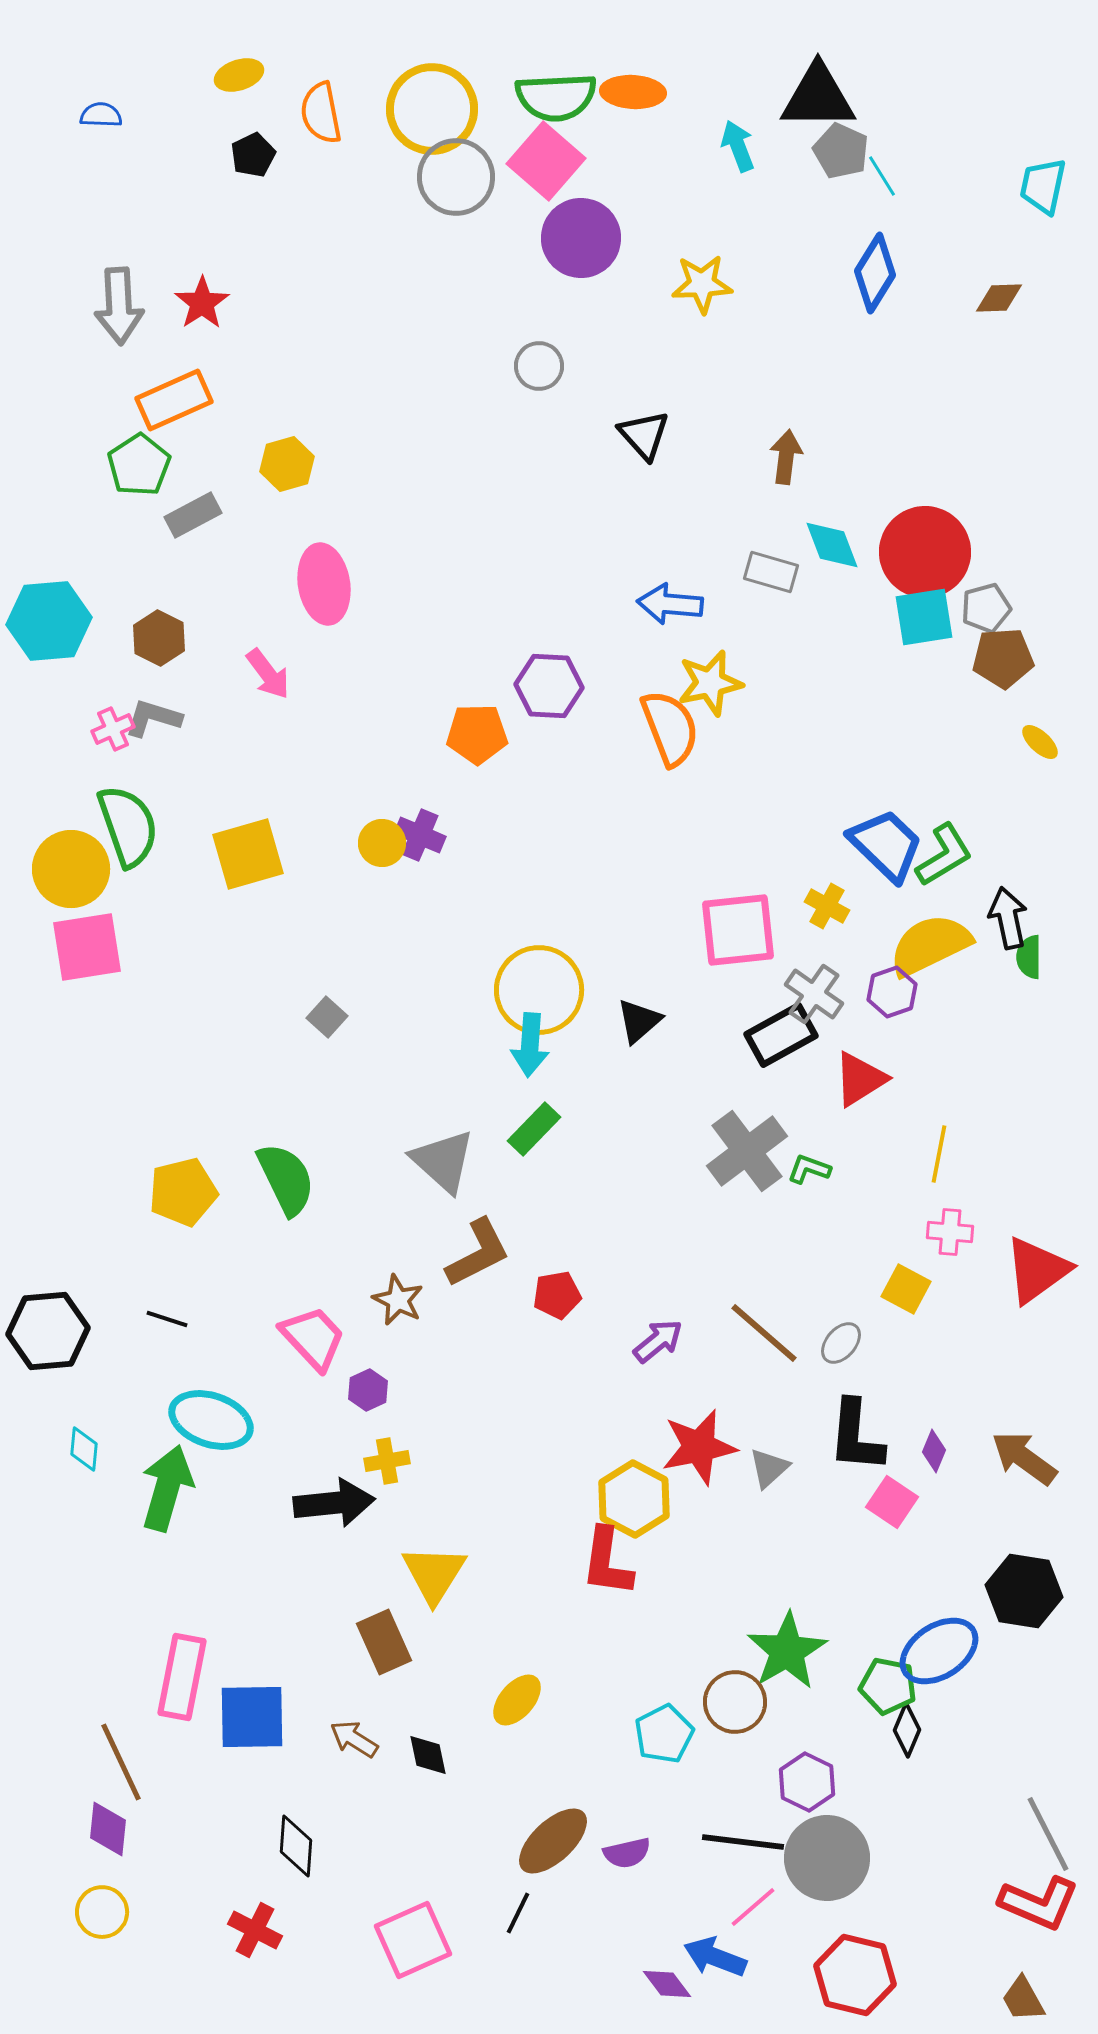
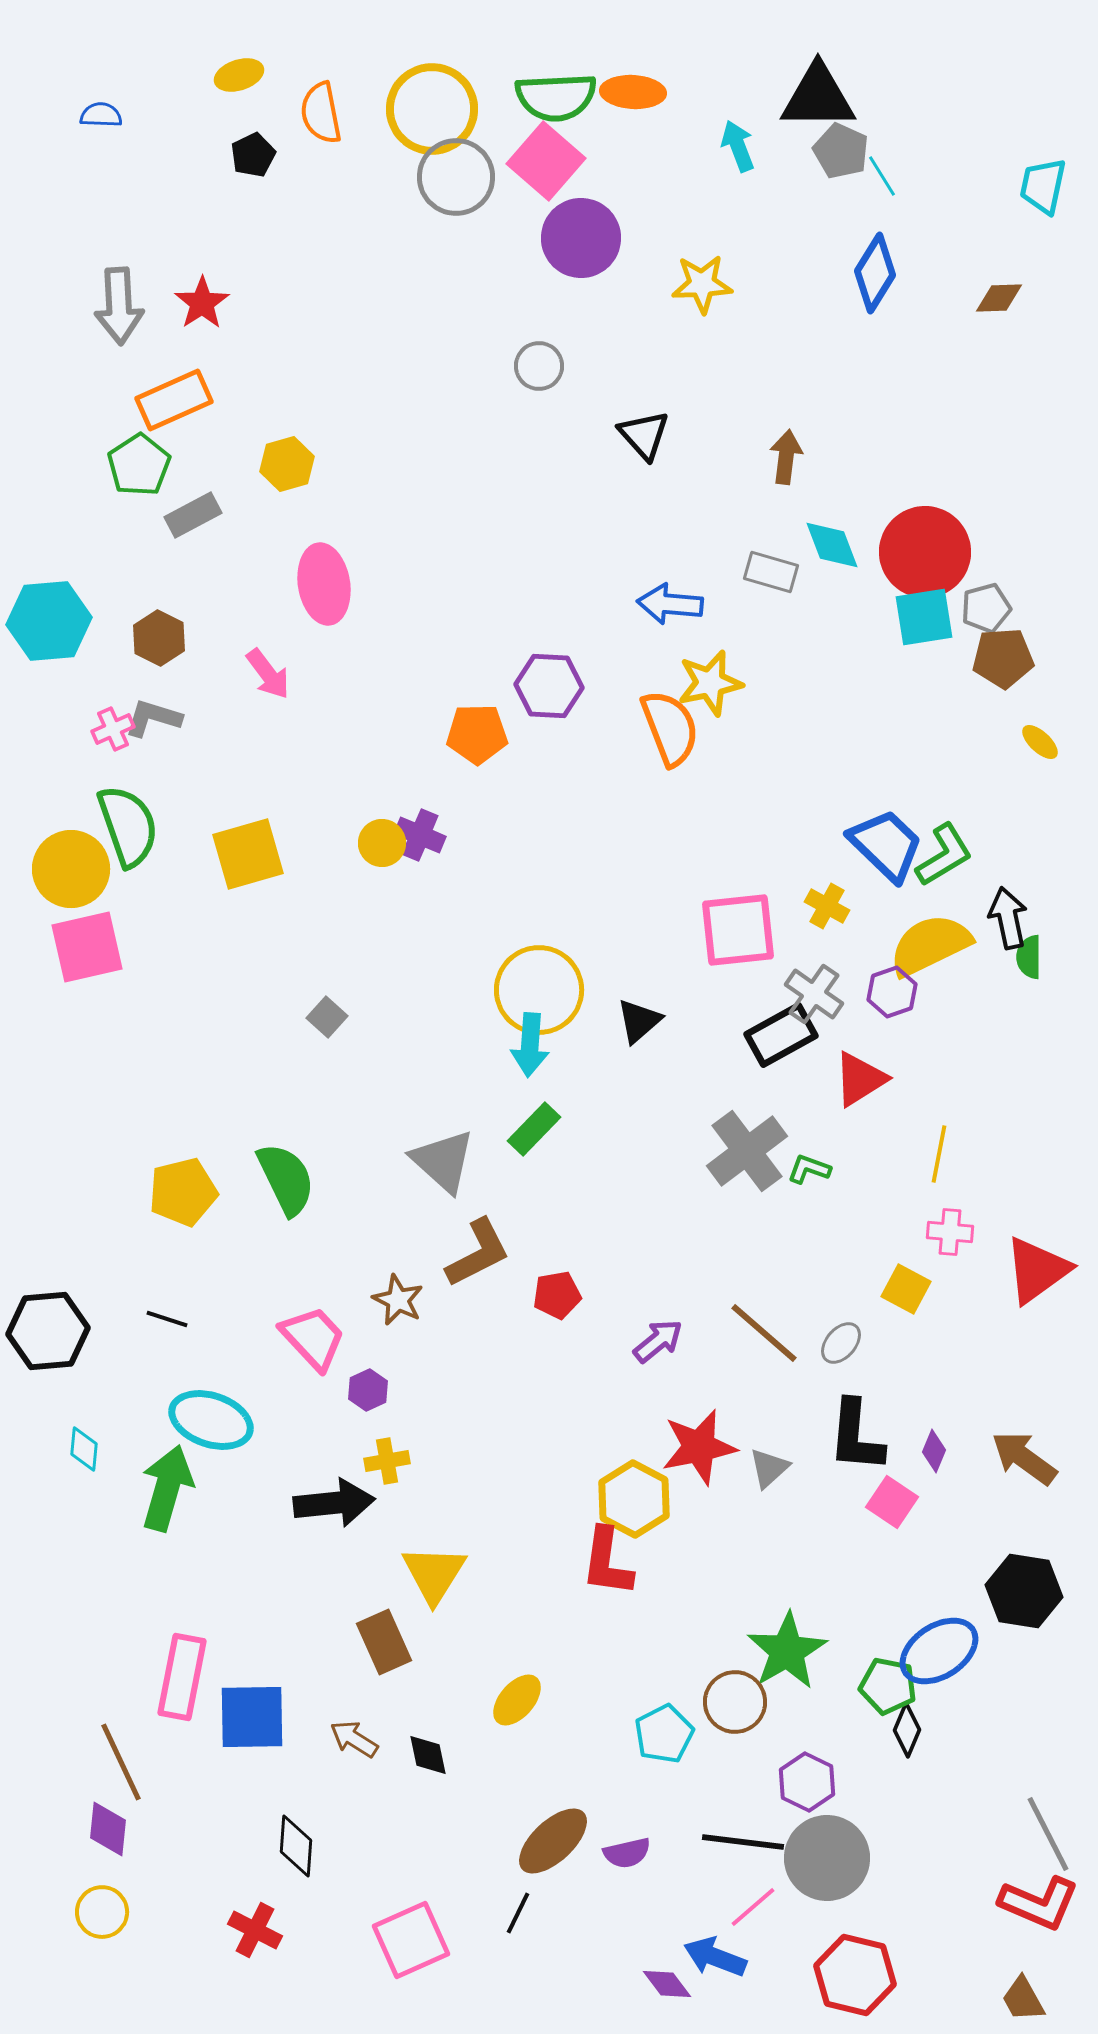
pink square at (87, 947): rotated 4 degrees counterclockwise
pink square at (413, 1940): moved 2 px left
